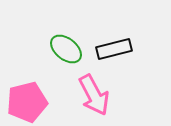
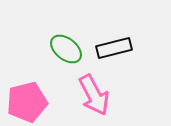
black rectangle: moved 1 px up
